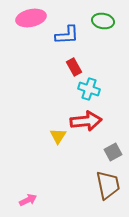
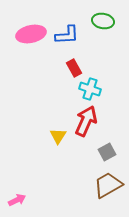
pink ellipse: moved 16 px down
red rectangle: moved 1 px down
cyan cross: moved 1 px right
red arrow: rotated 60 degrees counterclockwise
gray square: moved 6 px left
brown trapezoid: rotated 108 degrees counterclockwise
pink arrow: moved 11 px left
